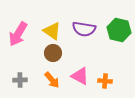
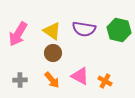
orange cross: rotated 24 degrees clockwise
